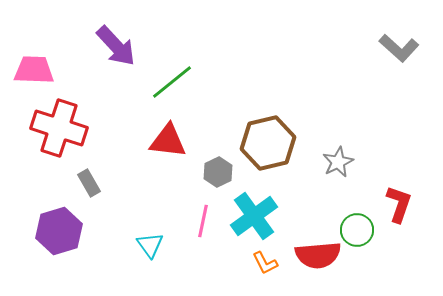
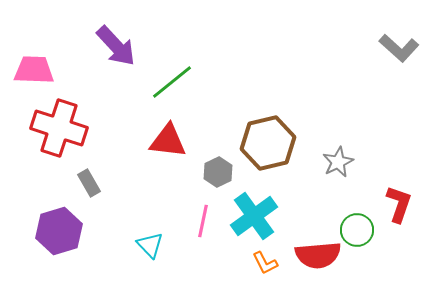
cyan triangle: rotated 8 degrees counterclockwise
